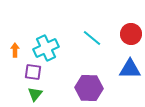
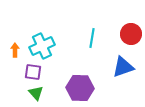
cyan line: rotated 60 degrees clockwise
cyan cross: moved 4 px left, 2 px up
blue triangle: moved 7 px left, 2 px up; rotated 20 degrees counterclockwise
purple hexagon: moved 9 px left
green triangle: moved 1 px right, 1 px up; rotated 21 degrees counterclockwise
